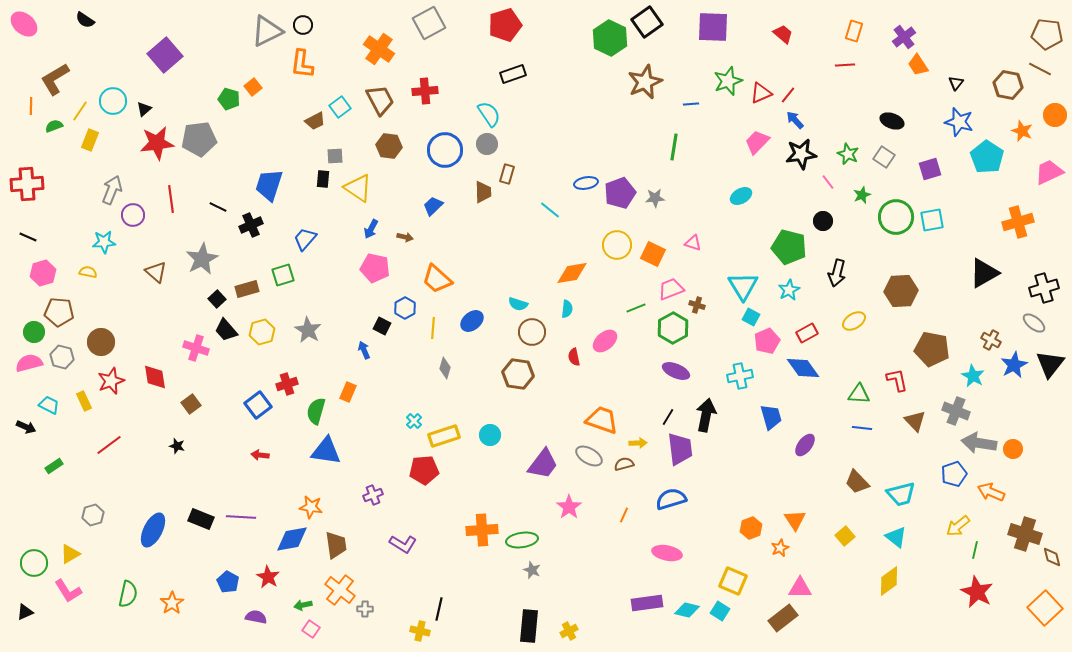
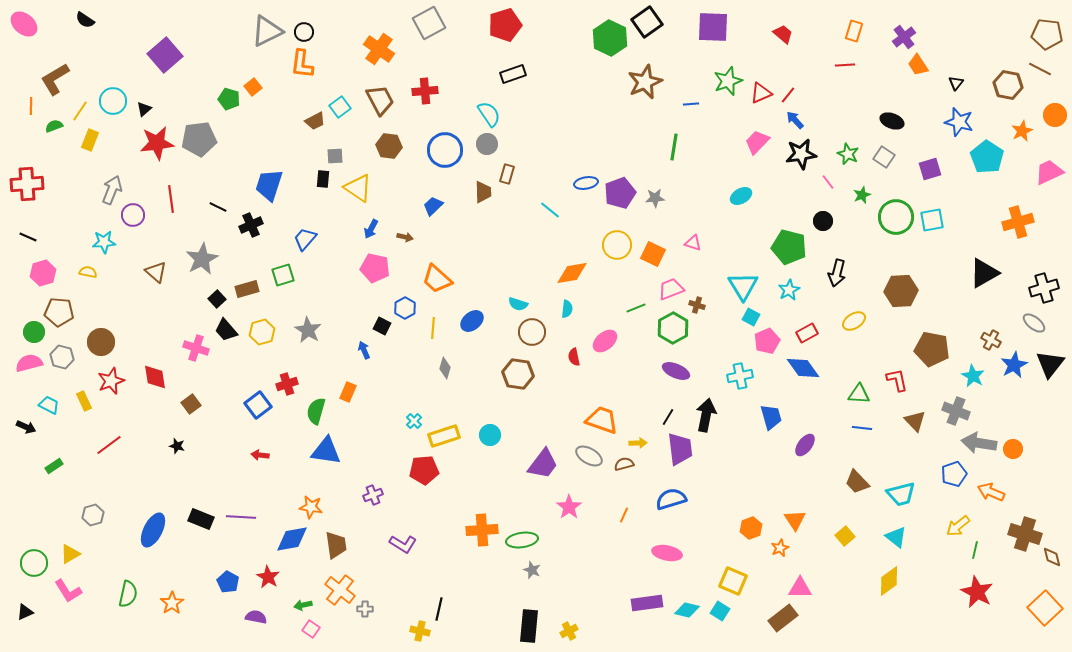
black circle at (303, 25): moved 1 px right, 7 px down
orange star at (1022, 131): rotated 25 degrees clockwise
